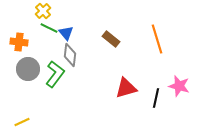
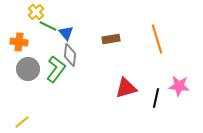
yellow cross: moved 7 px left, 1 px down
green line: moved 1 px left, 2 px up
brown rectangle: rotated 48 degrees counterclockwise
green L-shape: moved 1 px right, 5 px up
pink star: rotated 10 degrees counterclockwise
yellow line: rotated 14 degrees counterclockwise
